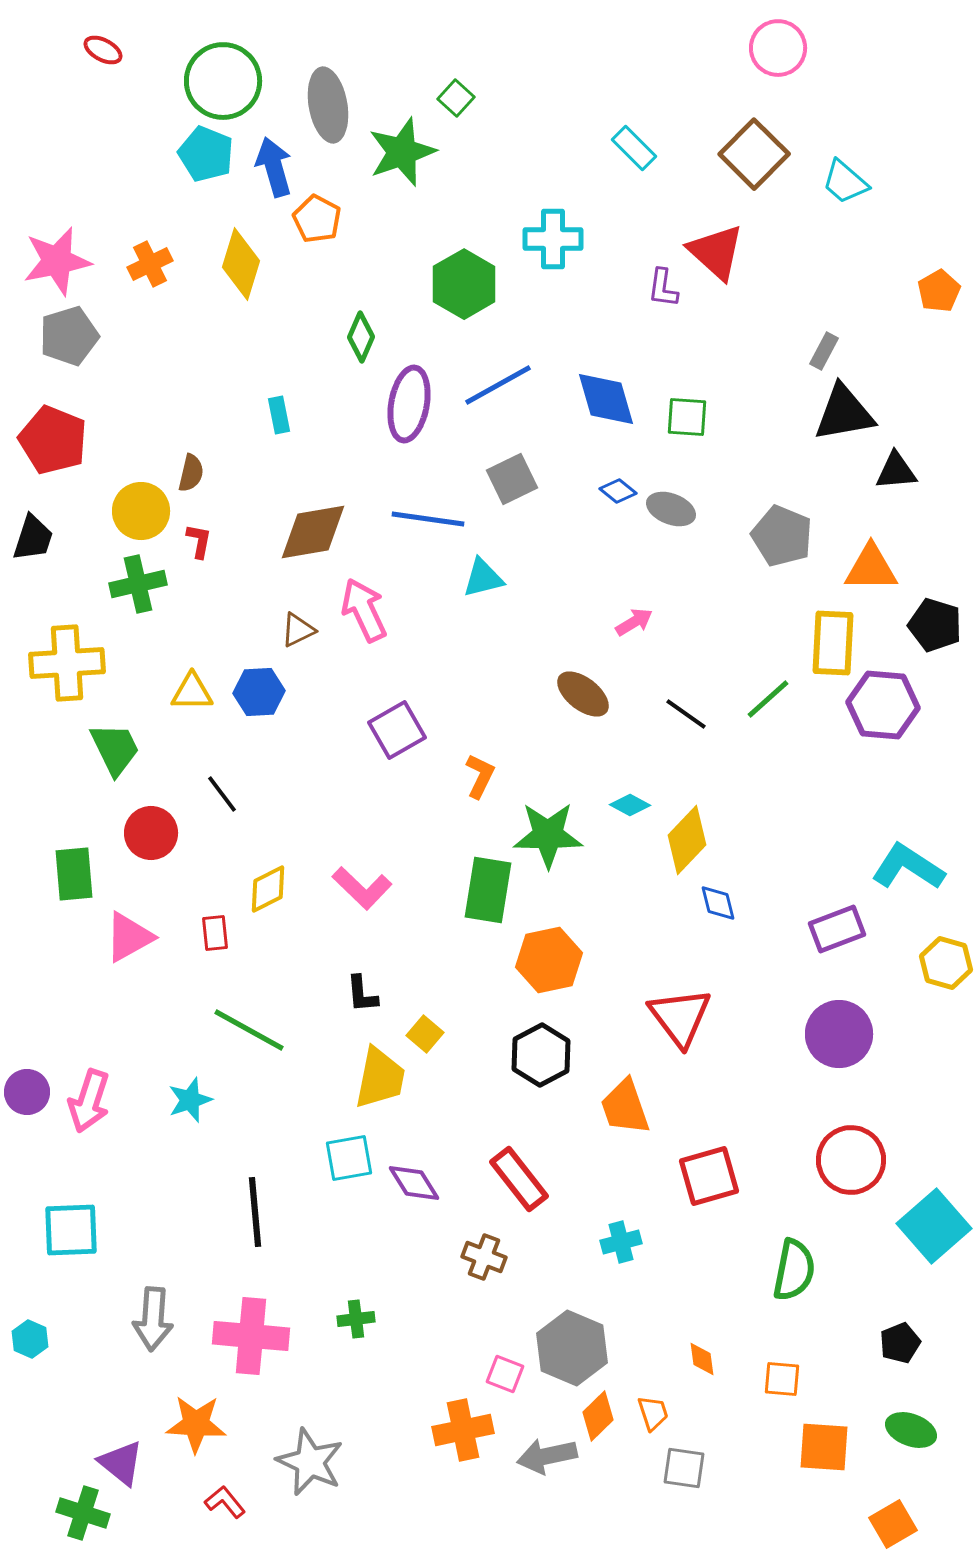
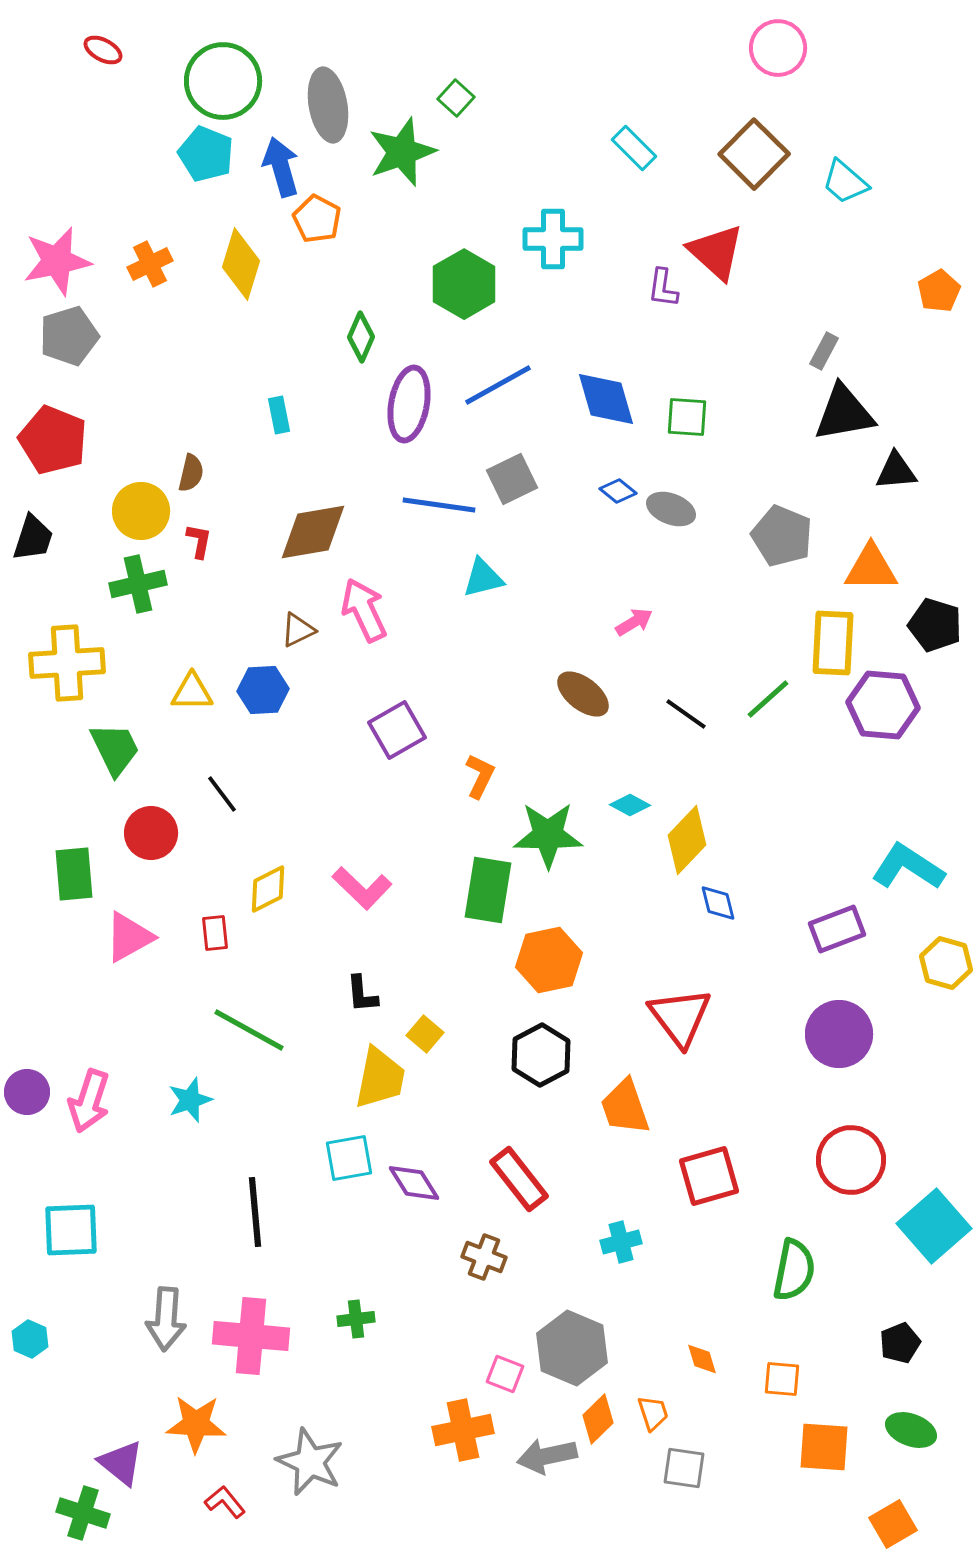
blue arrow at (274, 167): moved 7 px right
blue line at (428, 519): moved 11 px right, 14 px up
blue hexagon at (259, 692): moved 4 px right, 2 px up
gray arrow at (153, 1319): moved 13 px right
orange diamond at (702, 1359): rotated 9 degrees counterclockwise
orange diamond at (598, 1416): moved 3 px down
